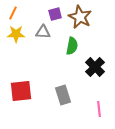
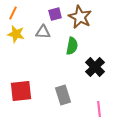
yellow star: rotated 12 degrees clockwise
